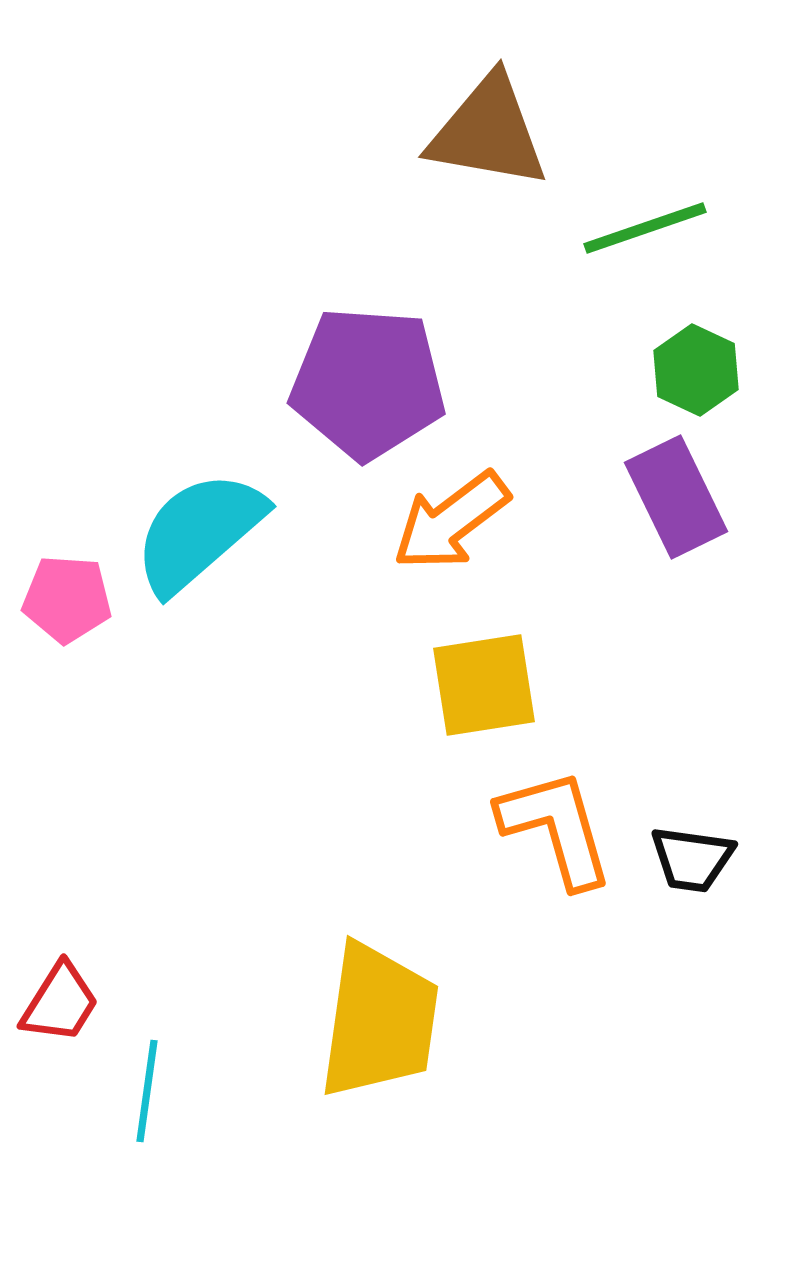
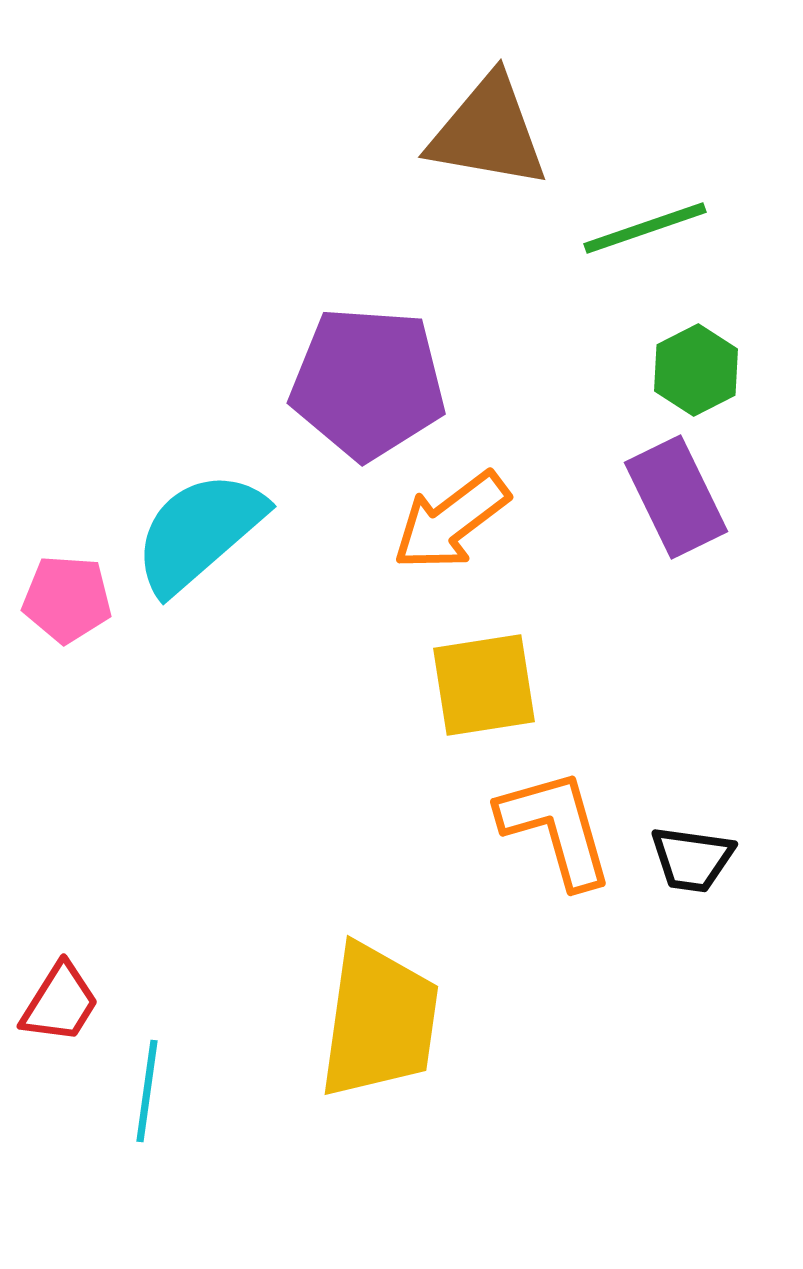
green hexagon: rotated 8 degrees clockwise
